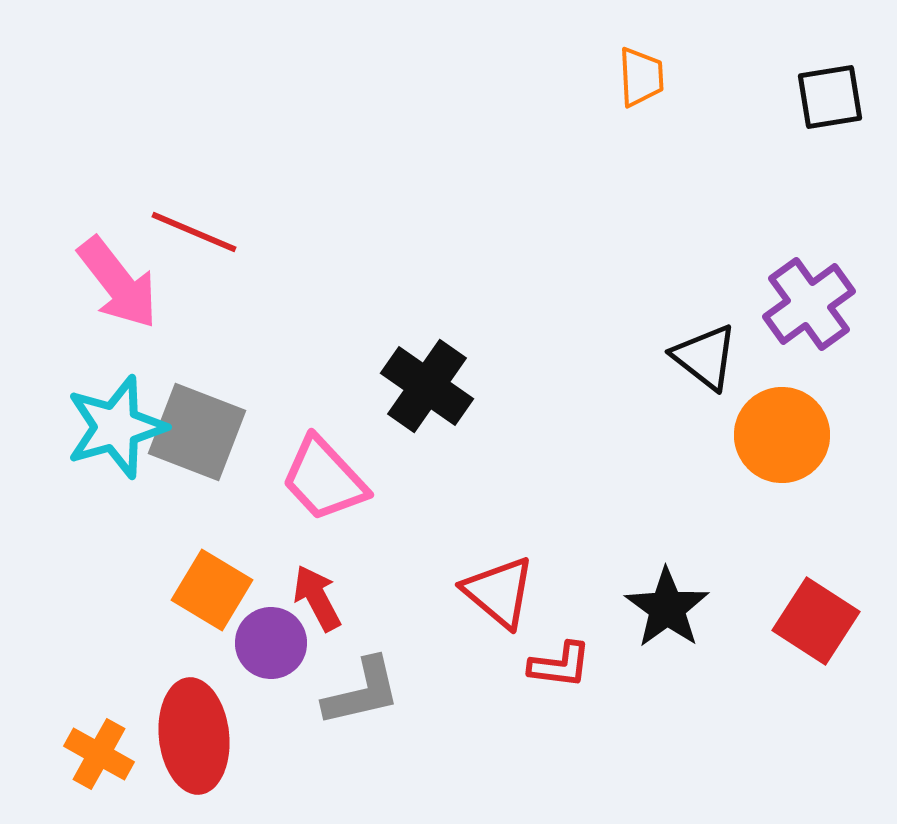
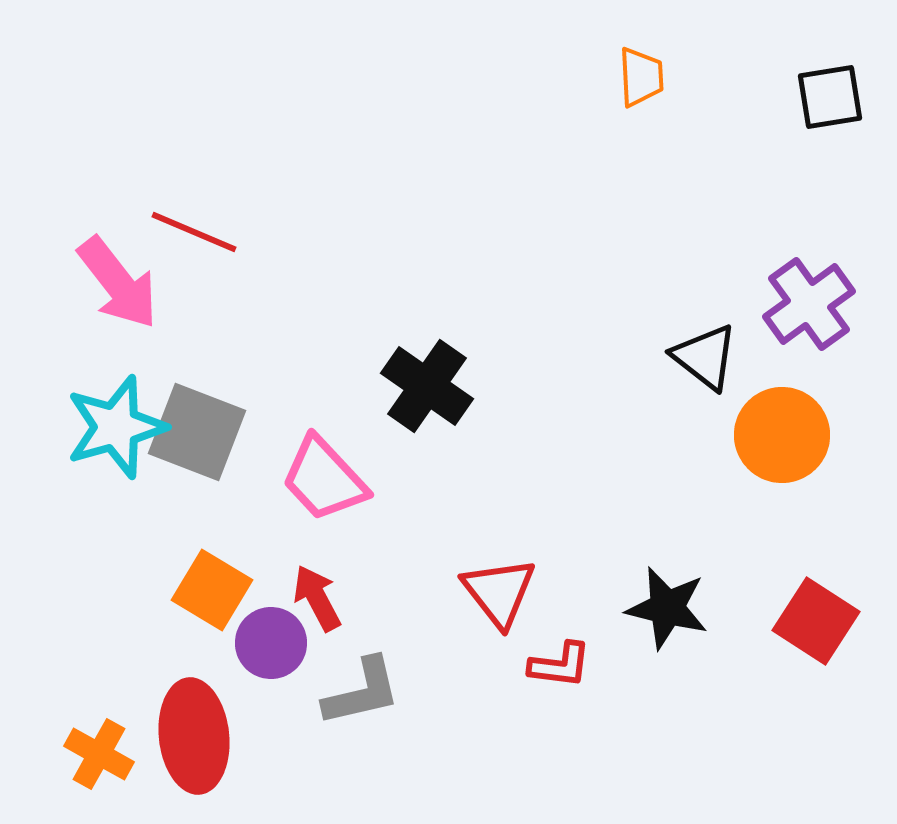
red triangle: rotated 12 degrees clockwise
black star: rotated 22 degrees counterclockwise
